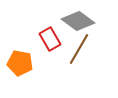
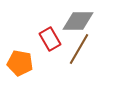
gray diamond: rotated 36 degrees counterclockwise
